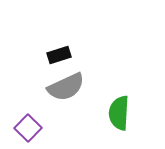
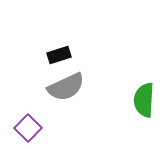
green semicircle: moved 25 px right, 13 px up
